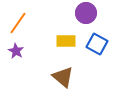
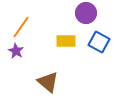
orange line: moved 3 px right, 4 px down
blue square: moved 2 px right, 2 px up
brown triangle: moved 15 px left, 5 px down
